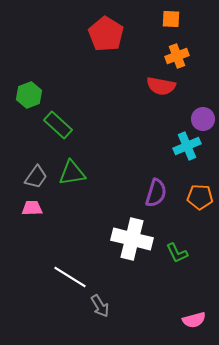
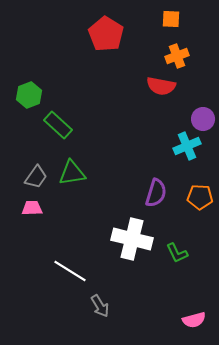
white line: moved 6 px up
